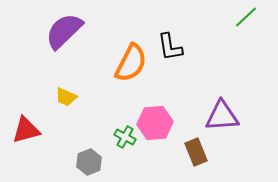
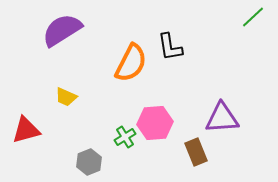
green line: moved 7 px right
purple semicircle: moved 2 px left, 1 px up; rotated 12 degrees clockwise
purple triangle: moved 2 px down
green cross: rotated 30 degrees clockwise
